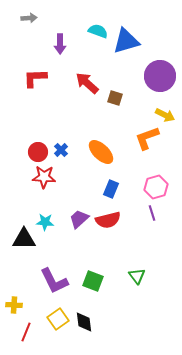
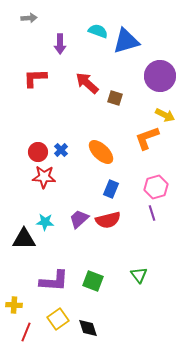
green triangle: moved 2 px right, 1 px up
purple L-shape: rotated 60 degrees counterclockwise
black diamond: moved 4 px right, 6 px down; rotated 10 degrees counterclockwise
